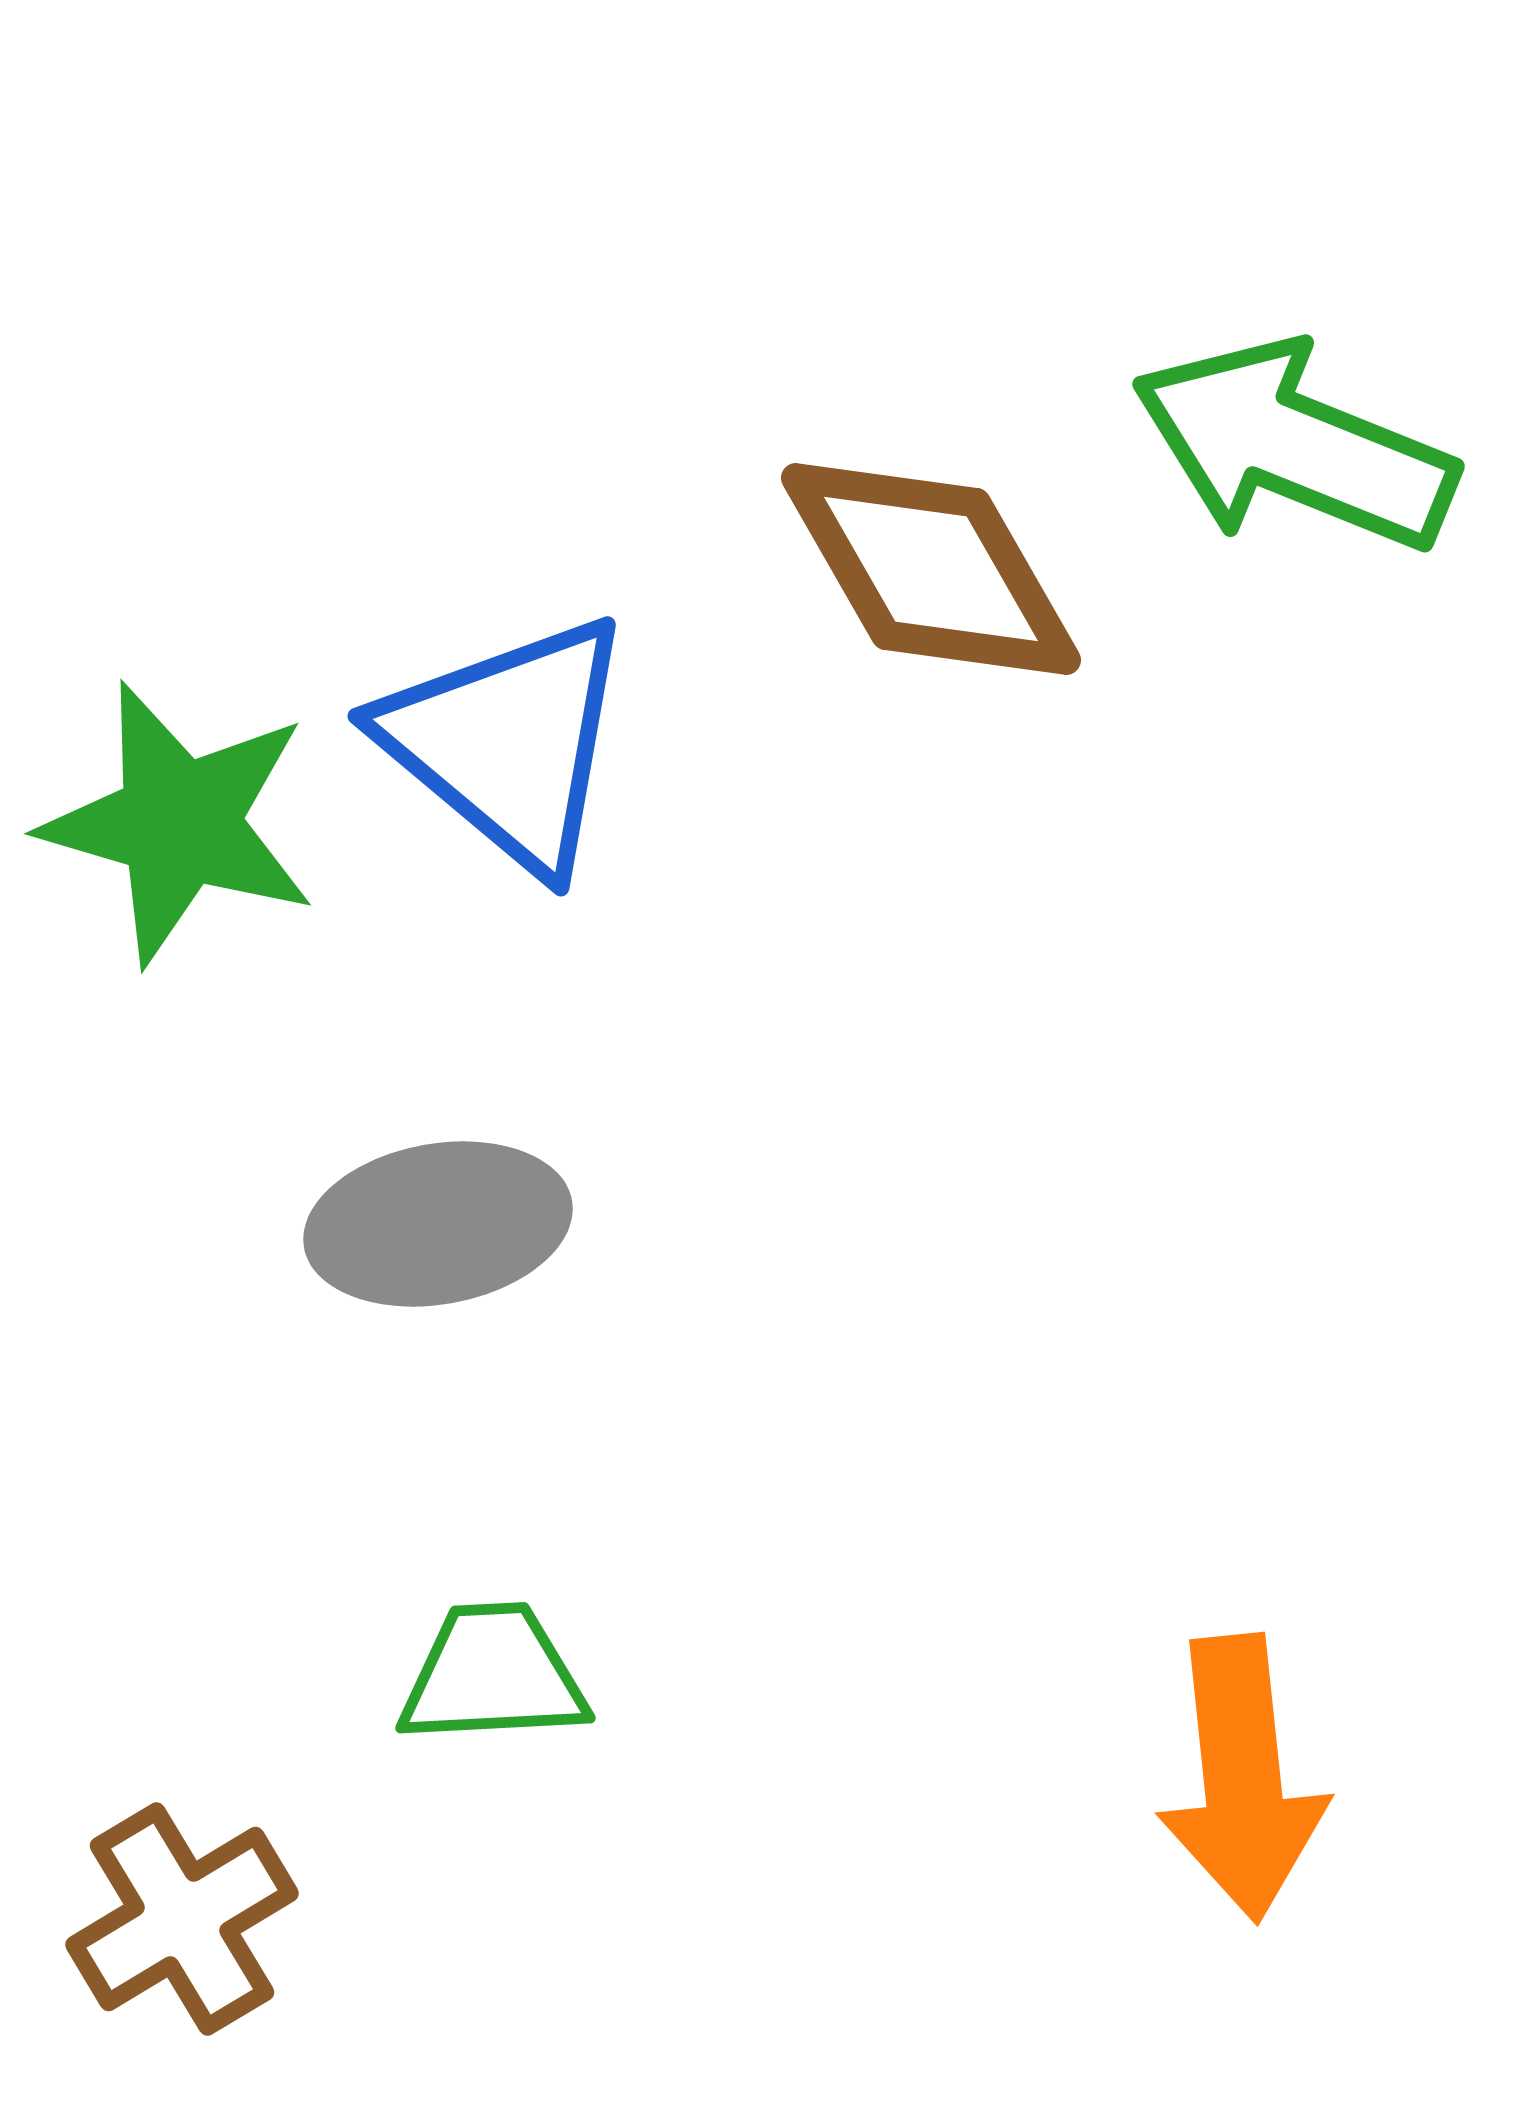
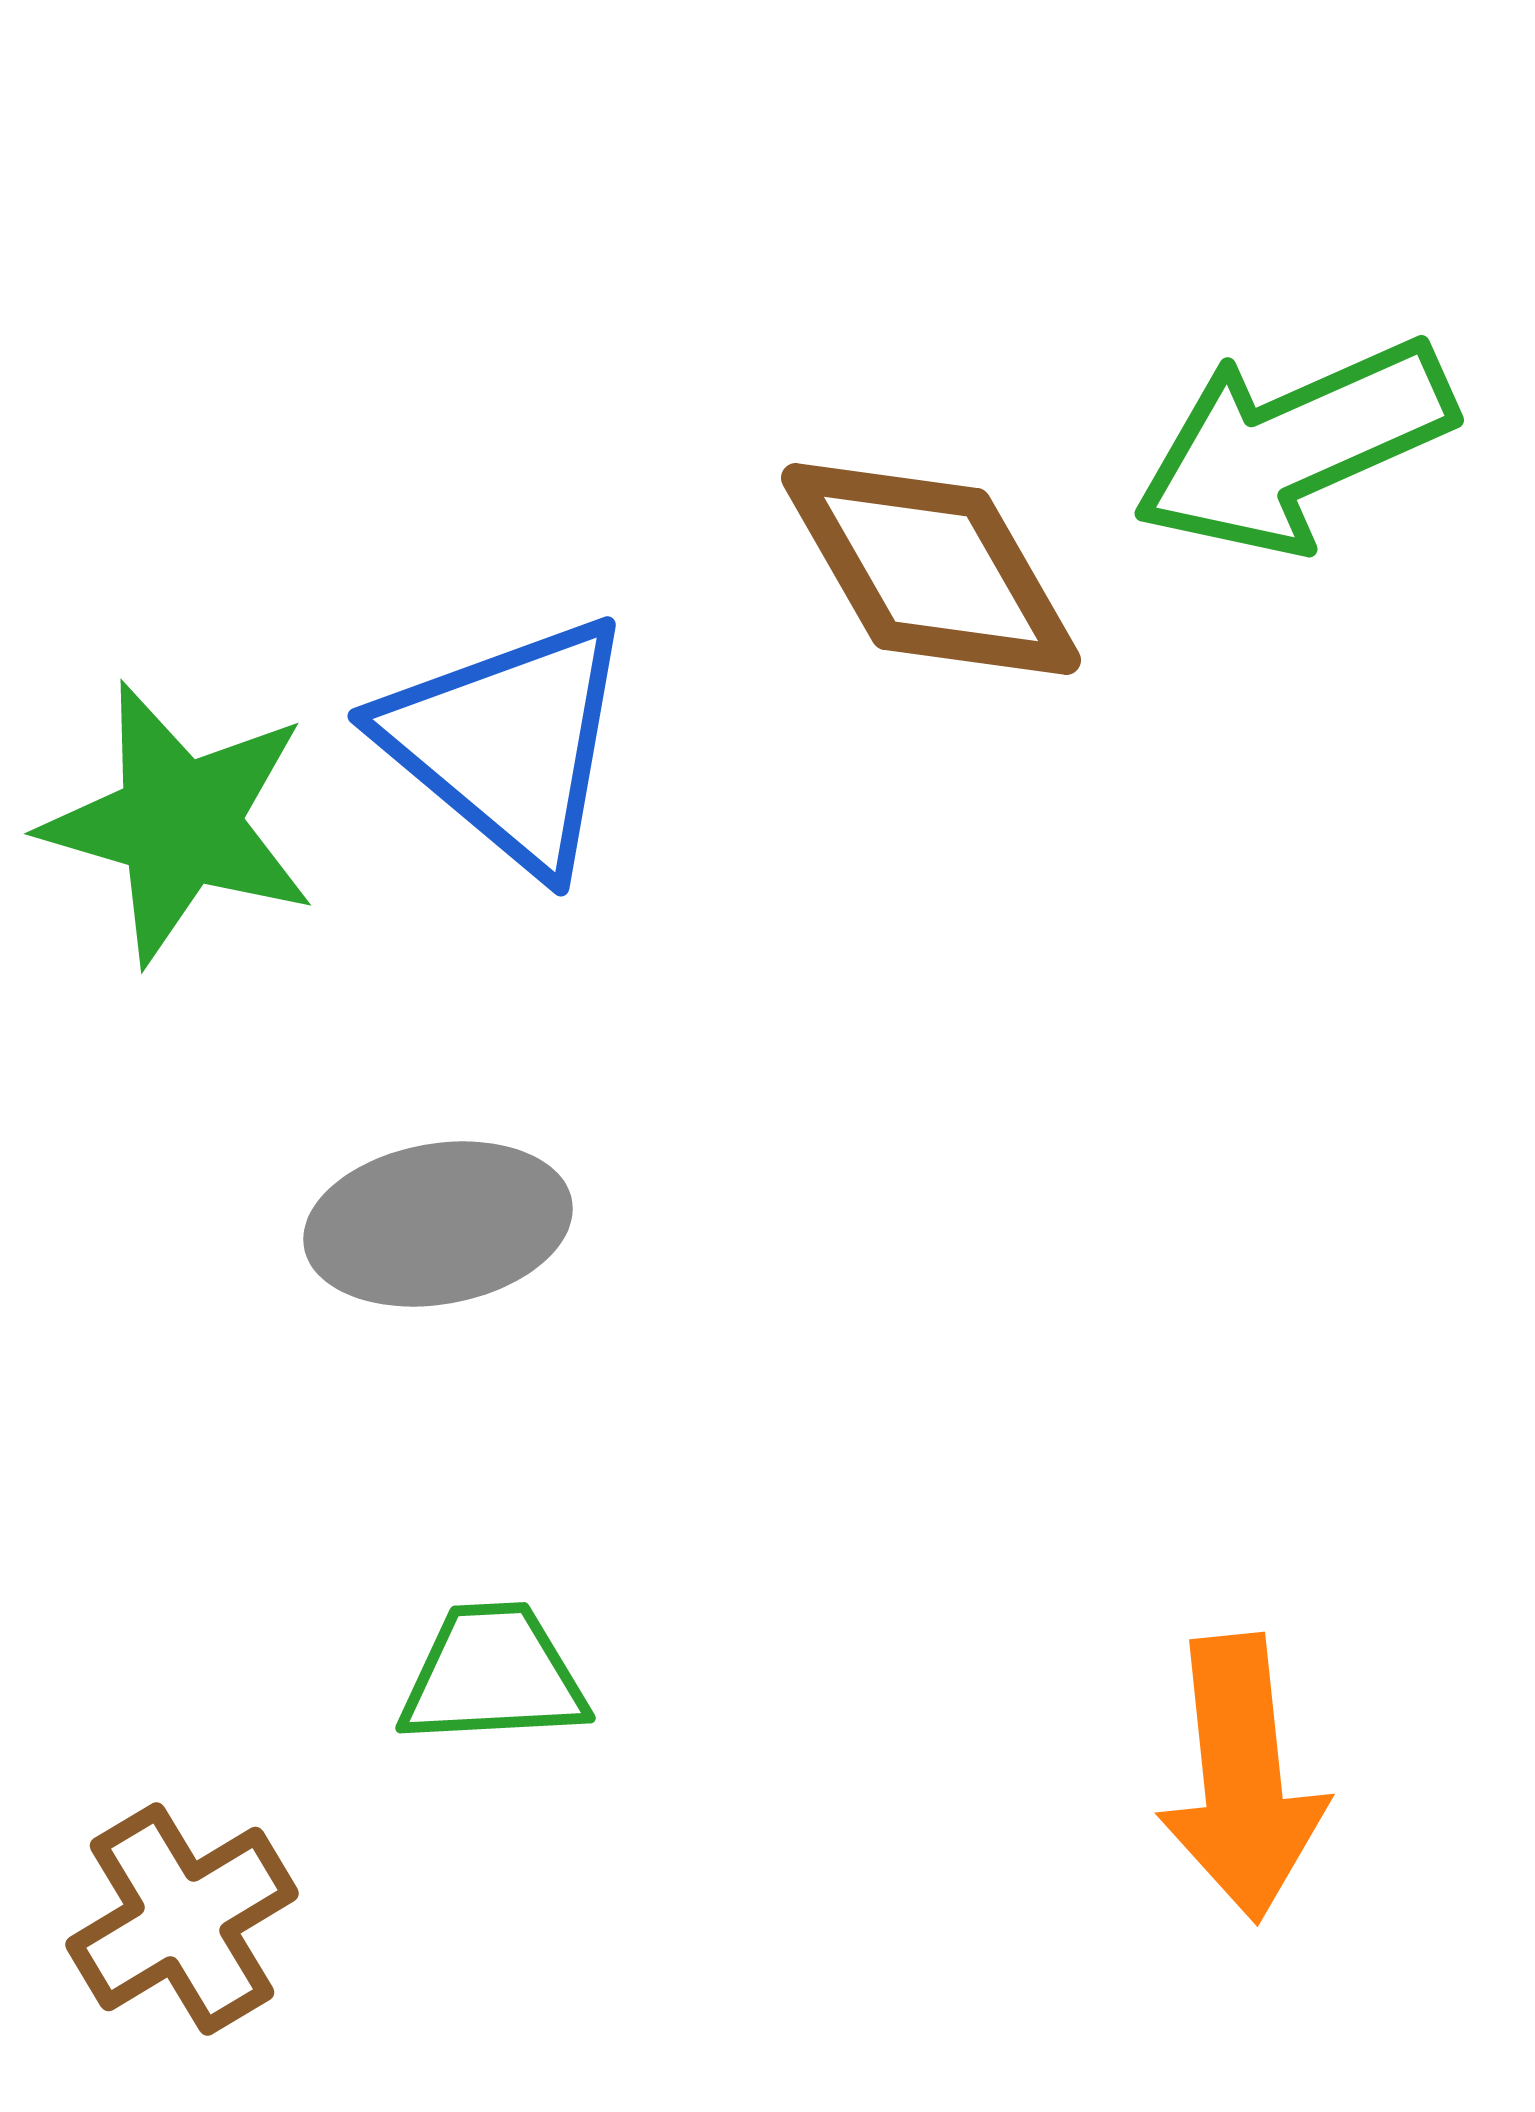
green arrow: rotated 46 degrees counterclockwise
